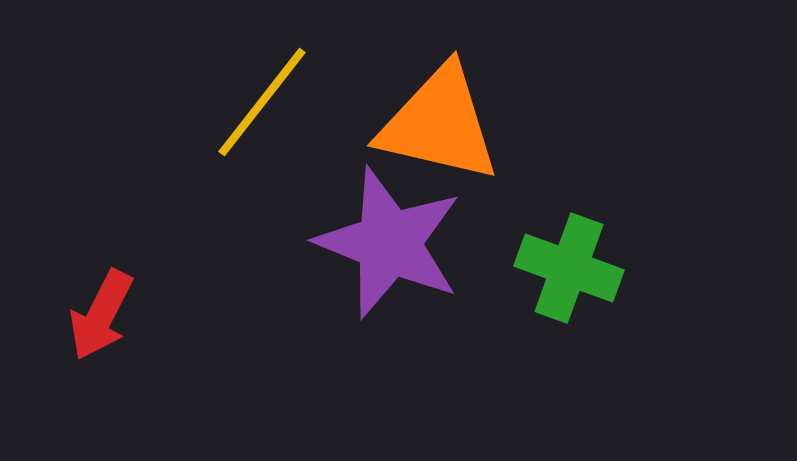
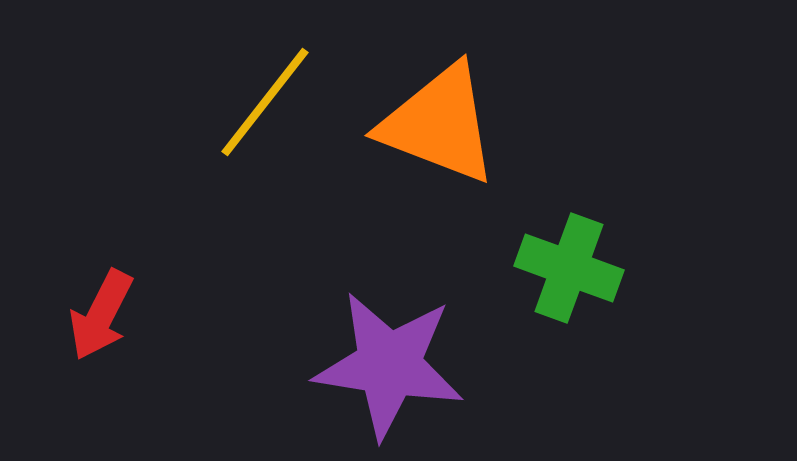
yellow line: moved 3 px right
orange triangle: rotated 8 degrees clockwise
purple star: moved 122 px down; rotated 13 degrees counterclockwise
